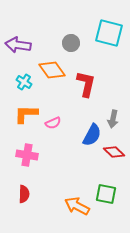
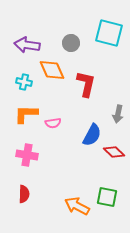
purple arrow: moved 9 px right
orange diamond: rotated 12 degrees clockwise
cyan cross: rotated 21 degrees counterclockwise
gray arrow: moved 5 px right, 5 px up
pink semicircle: rotated 14 degrees clockwise
green square: moved 1 px right, 3 px down
